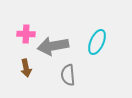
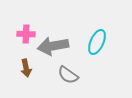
gray semicircle: rotated 50 degrees counterclockwise
